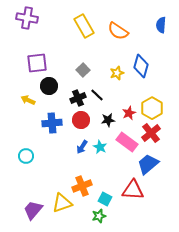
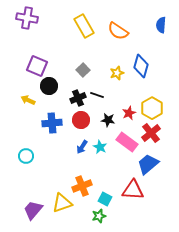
purple square: moved 3 px down; rotated 30 degrees clockwise
black line: rotated 24 degrees counterclockwise
black star: rotated 16 degrees clockwise
